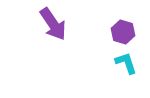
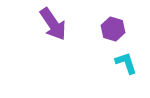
purple hexagon: moved 10 px left, 3 px up
